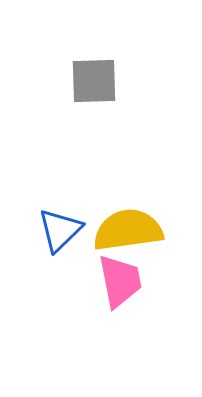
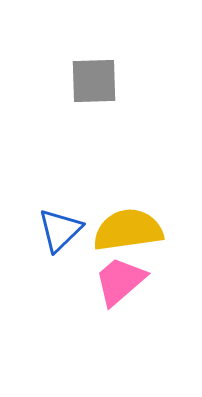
pink trapezoid: rotated 120 degrees counterclockwise
